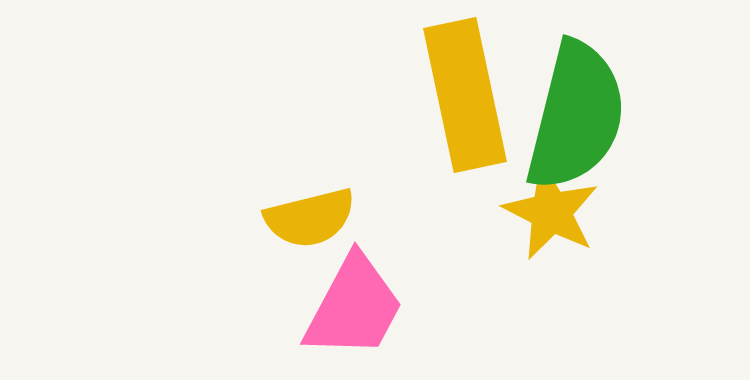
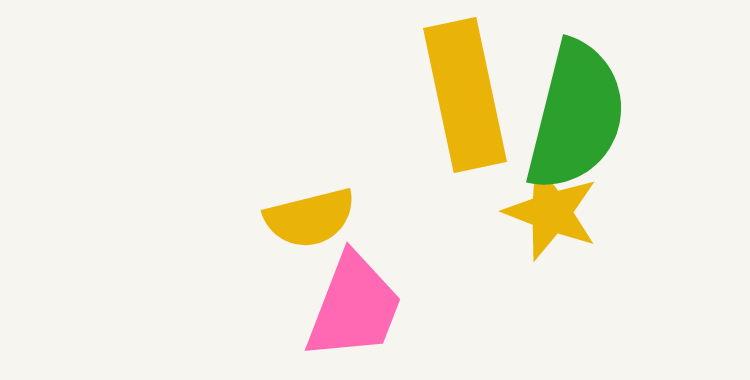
yellow star: rotated 6 degrees counterclockwise
pink trapezoid: rotated 7 degrees counterclockwise
